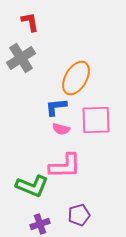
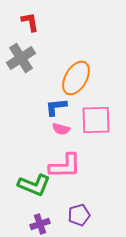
green L-shape: moved 2 px right, 1 px up
